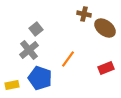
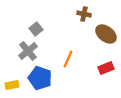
brown ellipse: moved 1 px right, 6 px down
gray cross: moved 1 px left, 1 px down
orange line: rotated 12 degrees counterclockwise
